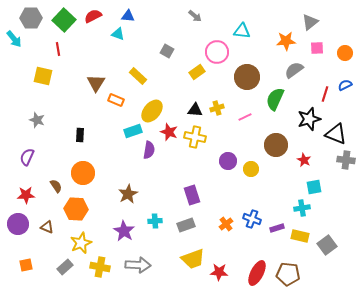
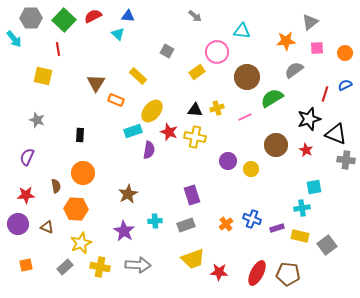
cyan triangle at (118, 34): rotated 24 degrees clockwise
green semicircle at (275, 99): moved 3 px left, 1 px up; rotated 35 degrees clockwise
red star at (304, 160): moved 2 px right, 10 px up
brown semicircle at (56, 186): rotated 24 degrees clockwise
